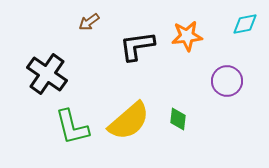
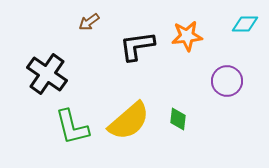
cyan diamond: rotated 12 degrees clockwise
